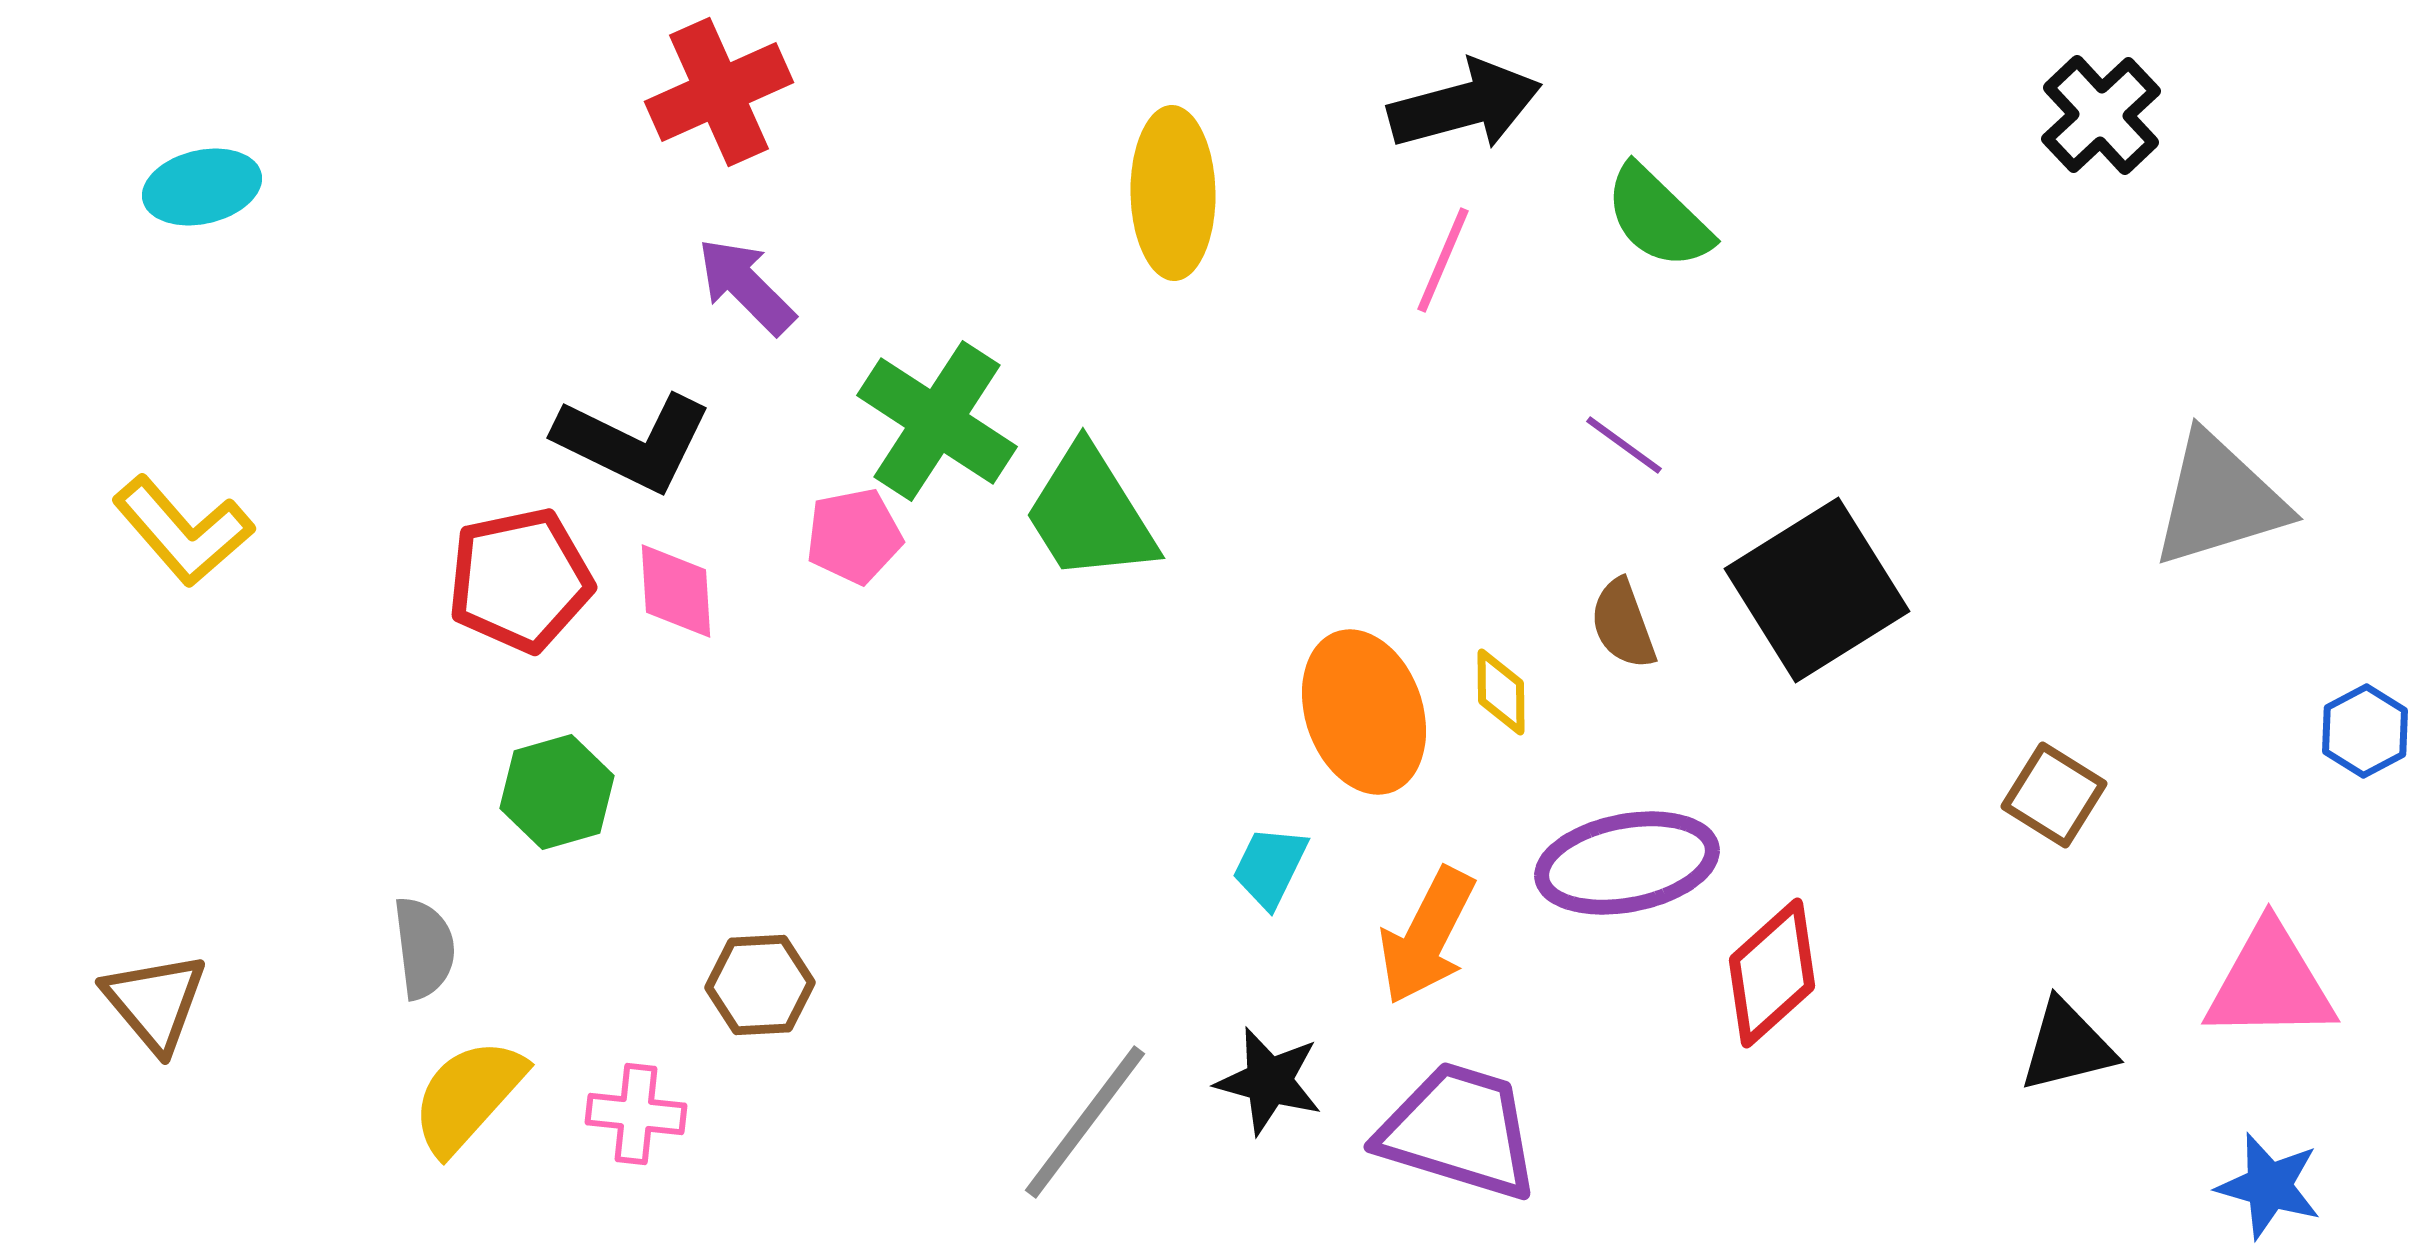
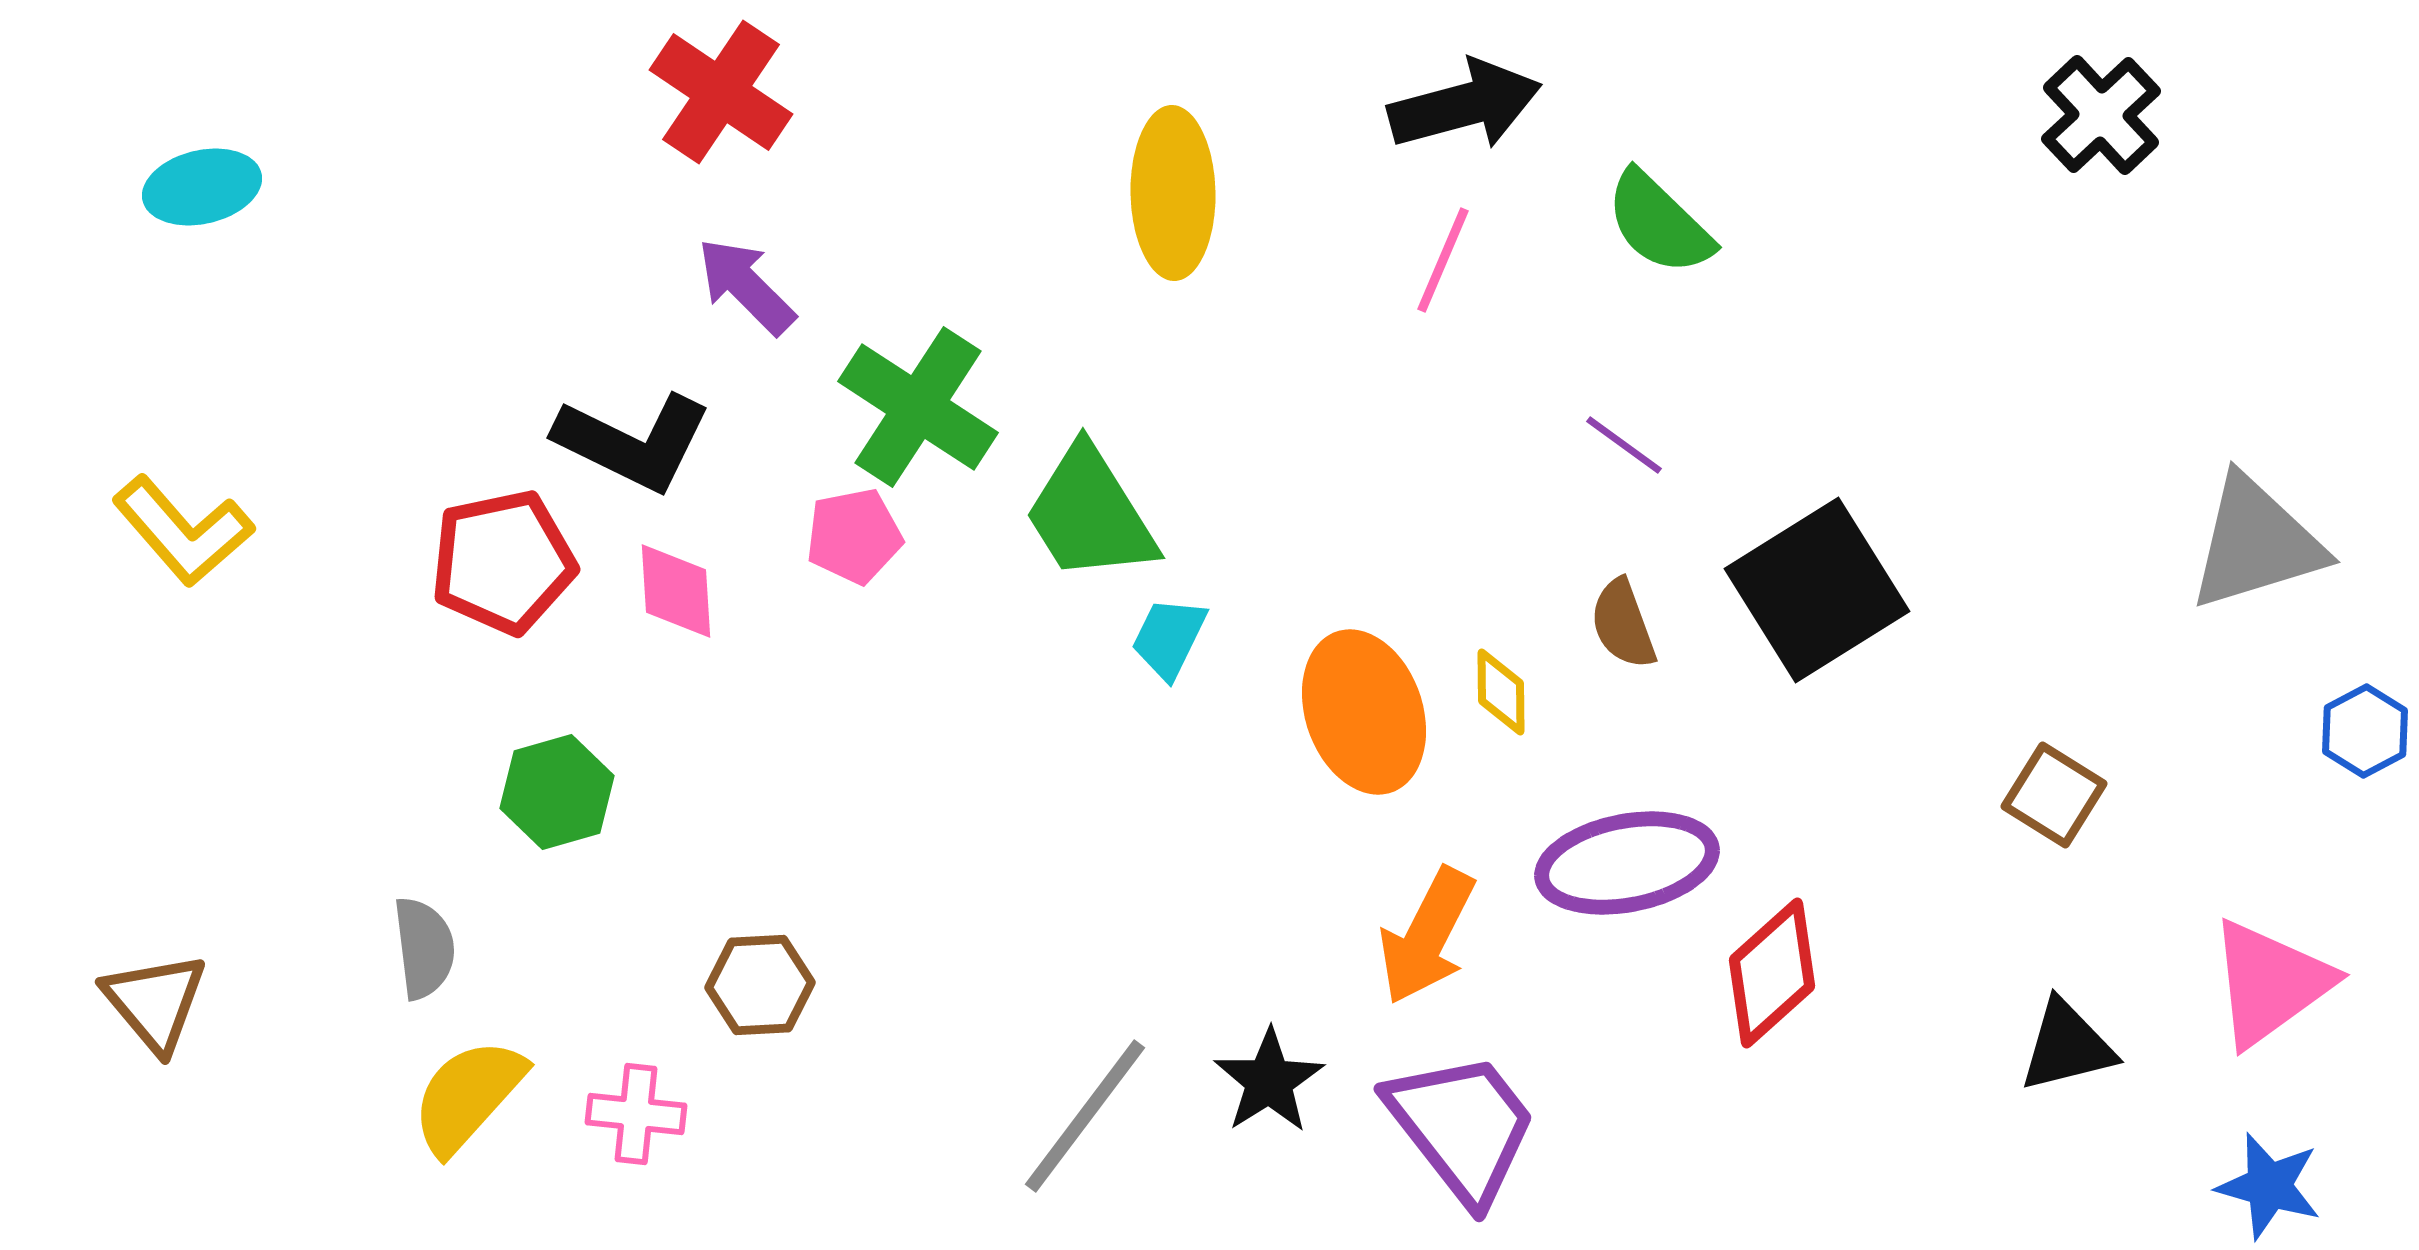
red cross: moved 2 px right; rotated 32 degrees counterclockwise
green semicircle: moved 1 px right, 6 px down
green cross: moved 19 px left, 14 px up
gray triangle: moved 37 px right, 43 px down
red pentagon: moved 17 px left, 18 px up
cyan trapezoid: moved 101 px left, 229 px up
pink triangle: rotated 35 degrees counterclockwise
black star: rotated 25 degrees clockwise
gray line: moved 6 px up
purple trapezoid: moved 3 px right, 4 px up; rotated 35 degrees clockwise
